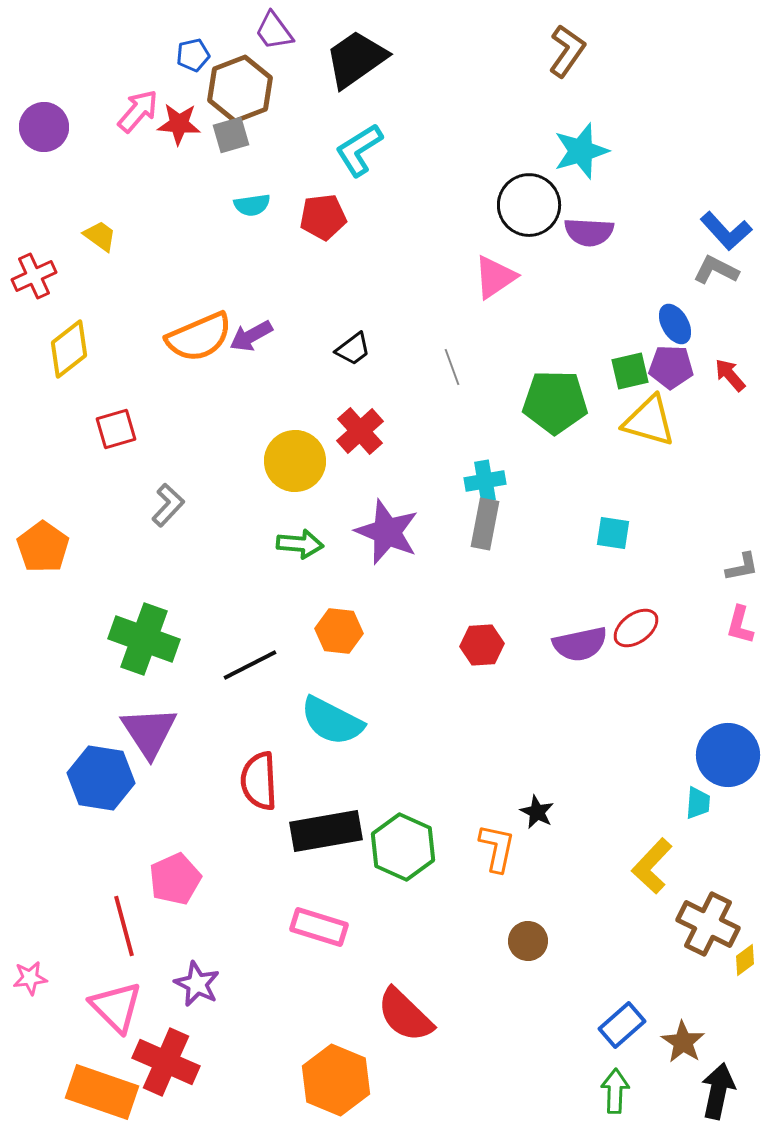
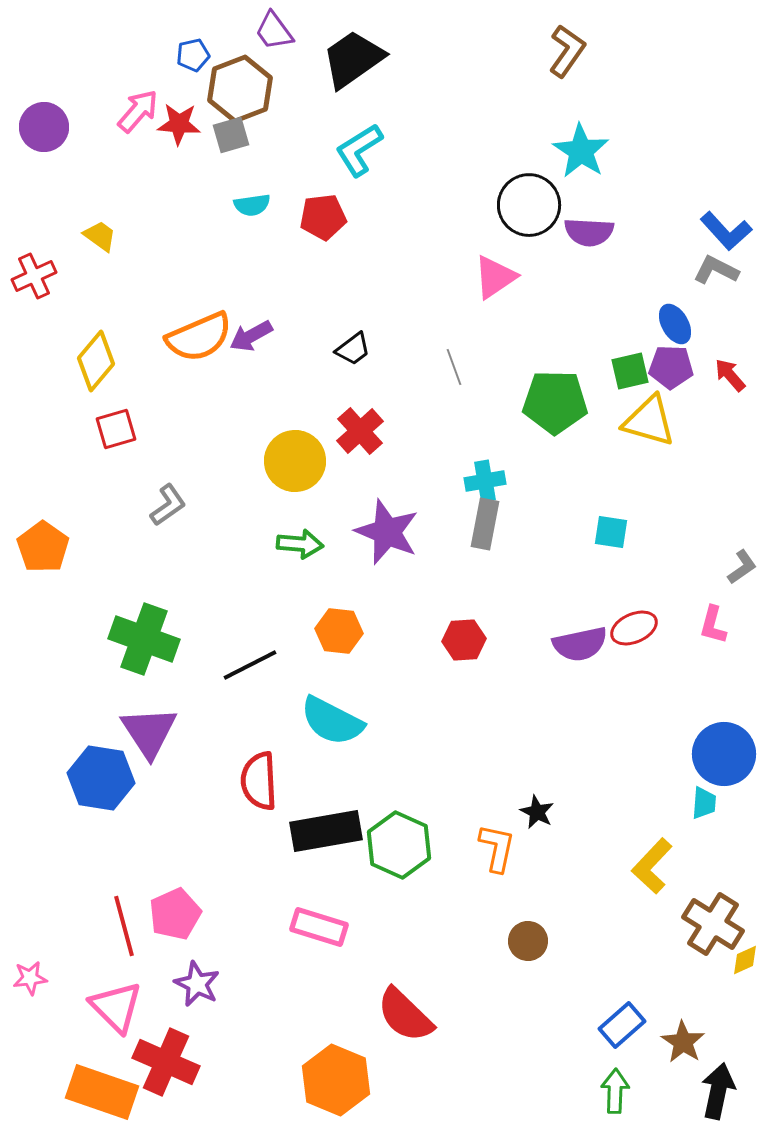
black trapezoid at (356, 59): moved 3 px left
cyan star at (581, 151): rotated 22 degrees counterclockwise
yellow diamond at (69, 349): moved 27 px right, 12 px down; rotated 12 degrees counterclockwise
gray line at (452, 367): moved 2 px right
gray L-shape at (168, 505): rotated 12 degrees clockwise
cyan square at (613, 533): moved 2 px left, 1 px up
gray L-shape at (742, 567): rotated 24 degrees counterclockwise
pink L-shape at (740, 625): moved 27 px left
red ellipse at (636, 628): moved 2 px left; rotated 12 degrees clockwise
red hexagon at (482, 645): moved 18 px left, 5 px up
blue circle at (728, 755): moved 4 px left, 1 px up
cyan trapezoid at (698, 803): moved 6 px right
green hexagon at (403, 847): moved 4 px left, 2 px up
pink pentagon at (175, 879): moved 35 px down
brown cross at (708, 924): moved 5 px right; rotated 6 degrees clockwise
yellow diamond at (745, 960): rotated 12 degrees clockwise
